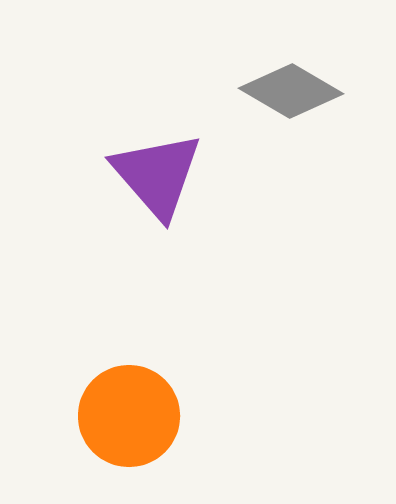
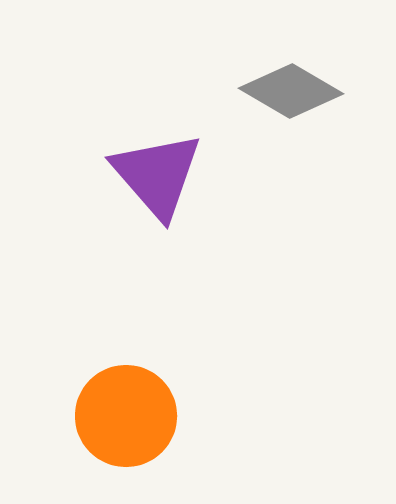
orange circle: moved 3 px left
